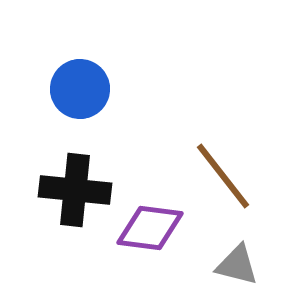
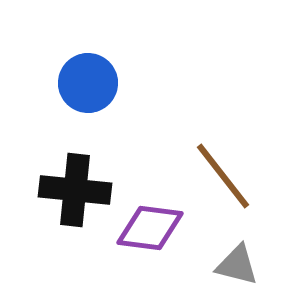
blue circle: moved 8 px right, 6 px up
